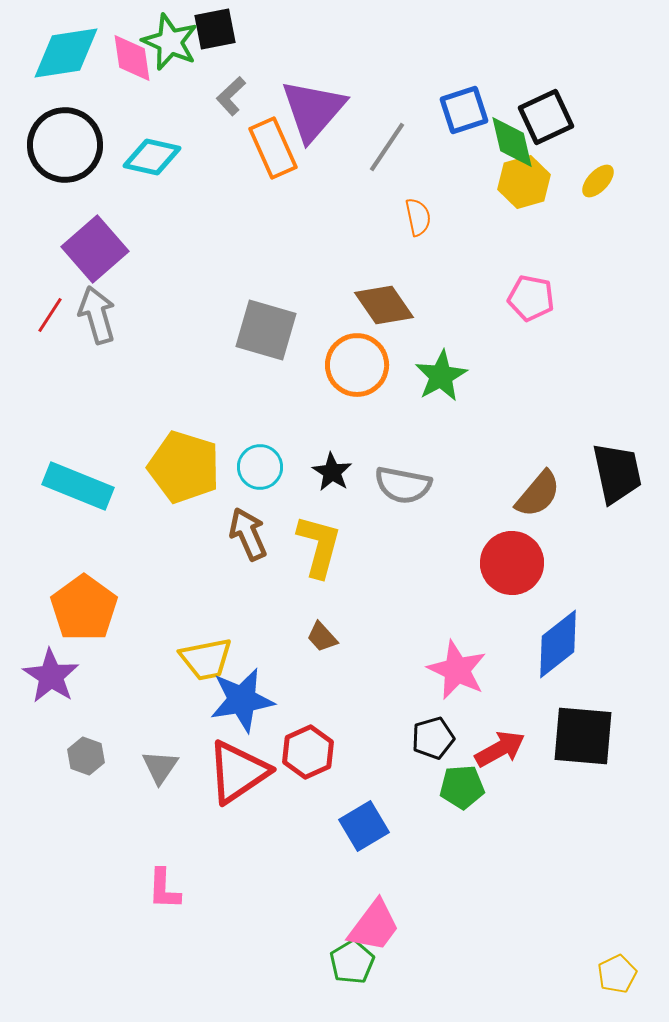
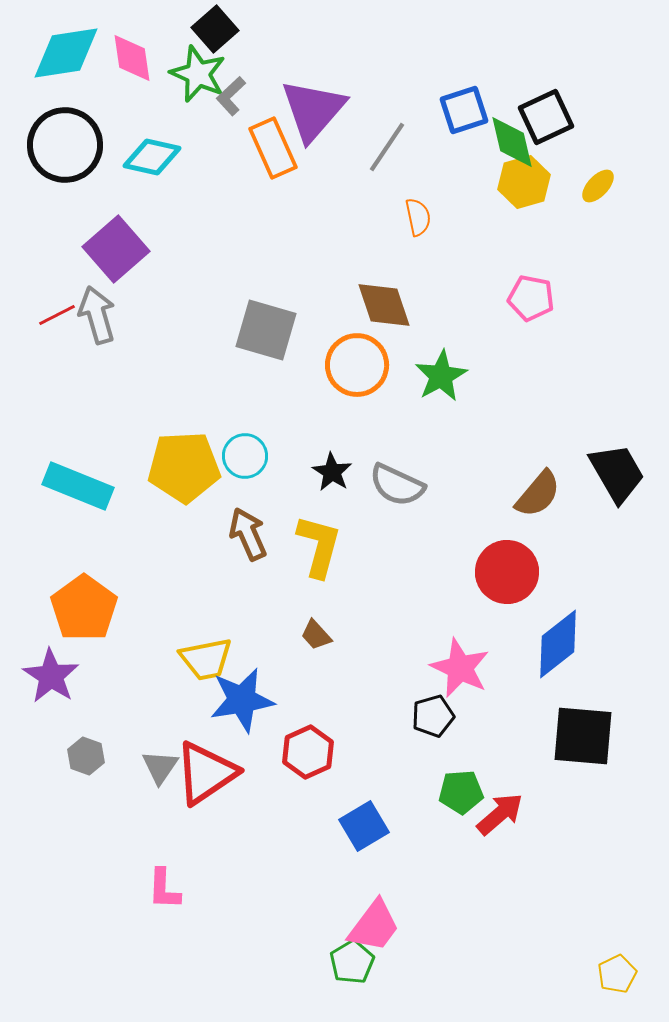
black square at (215, 29): rotated 30 degrees counterclockwise
green star at (170, 42): moved 28 px right, 32 px down
yellow ellipse at (598, 181): moved 5 px down
purple square at (95, 249): moved 21 px right
brown diamond at (384, 305): rotated 16 degrees clockwise
red line at (50, 315): moved 7 px right; rotated 30 degrees clockwise
yellow pentagon at (184, 467): rotated 20 degrees counterclockwise
cyan circle at (260, 467): moved 15 px left, 11 px up
black trapezoid at (617, 473): rotated 18 degrees counterclockwise
gray semicircle at (403, 485): moved 6 px left; rotated 14 degrees clockwise
red circle at (512, 563): moved 5 px left, 9 px down
brown trapezoid at (322, 637): moved 6 px left, 2 px up
pink star at (457, 670): moved 3 px right, 2 px up
black pentagon at (433, 738): moved 22 px up
red arrow at (500, 749): moved 65 px down; rotated 12 degrees counterclockwise
red triangle at (238, 772): moved 32 px left, 1 px down
green pentagon at (462, 787): moved 1 px left, 5 px down
